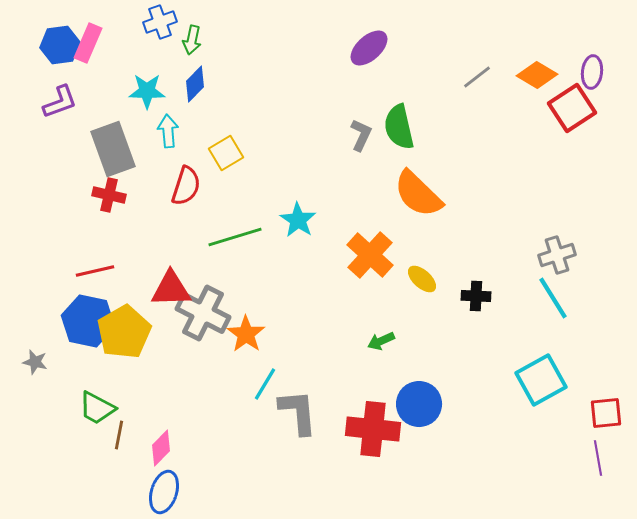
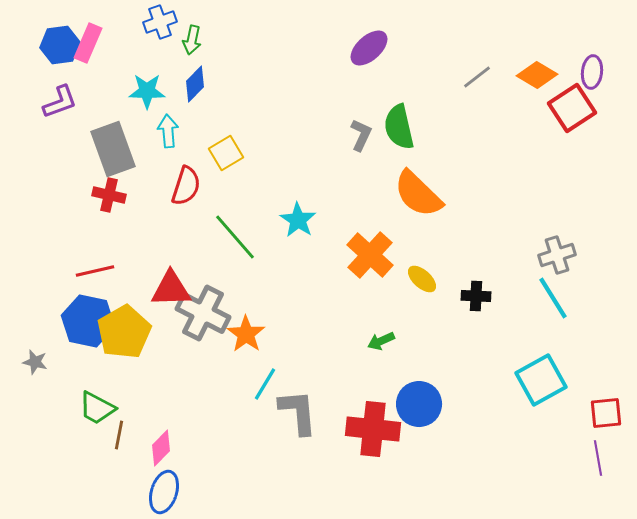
green line at (235, 237): rotated 66 degrees clockwise
